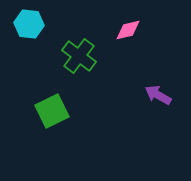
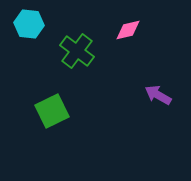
green cross: moved 2 px left, 5 px up
